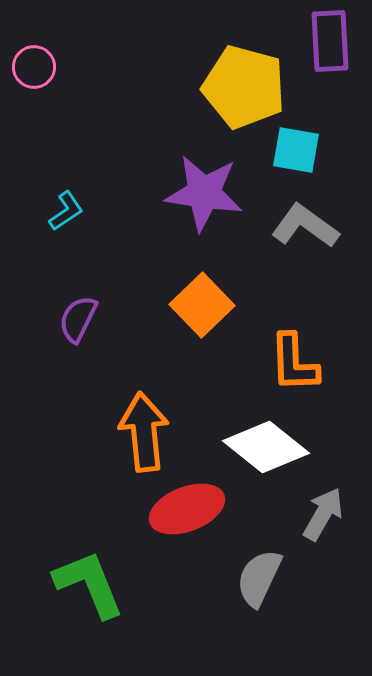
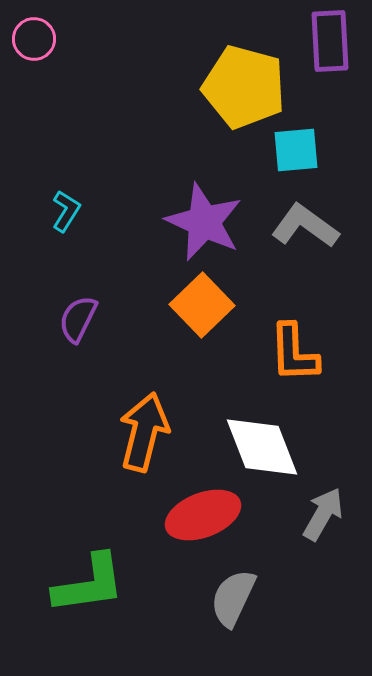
pink circle: moved 28 px up
cyan square: rotated 15 degrees counterclockwise
purple star: moved 29 px down; rotated 16 degrees clockwise
cyan L-shape: rotated 24 degrees counterclockwise
orange L-shape: moved 10 px up
orange arrow: rotated 20 degrees clockwise
white diamond: moved 4 px left; rotated 30 degrees clockwise
red ellipse: moved 16 px right, 6 px down
gray semicircle: moved 26 px left, 20 px down
green L-shape: rotated 104 degrees clockwise
